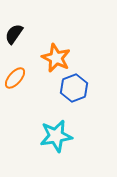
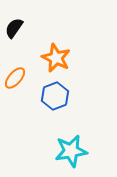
black semicircle: moved 6 px up
blue hexagon: moved 19 px left, 8 px down
cyan star: moved 15 px right, 15 px down
